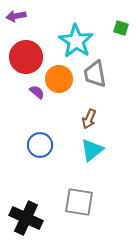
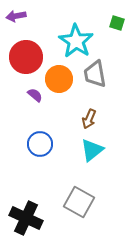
green square: moved 4 px left, 5 px up
purple semicircle: moved 2 px left, 3 px down
blue circle: moved 1 px up
gray square: rotated 20 degrees clockwise
